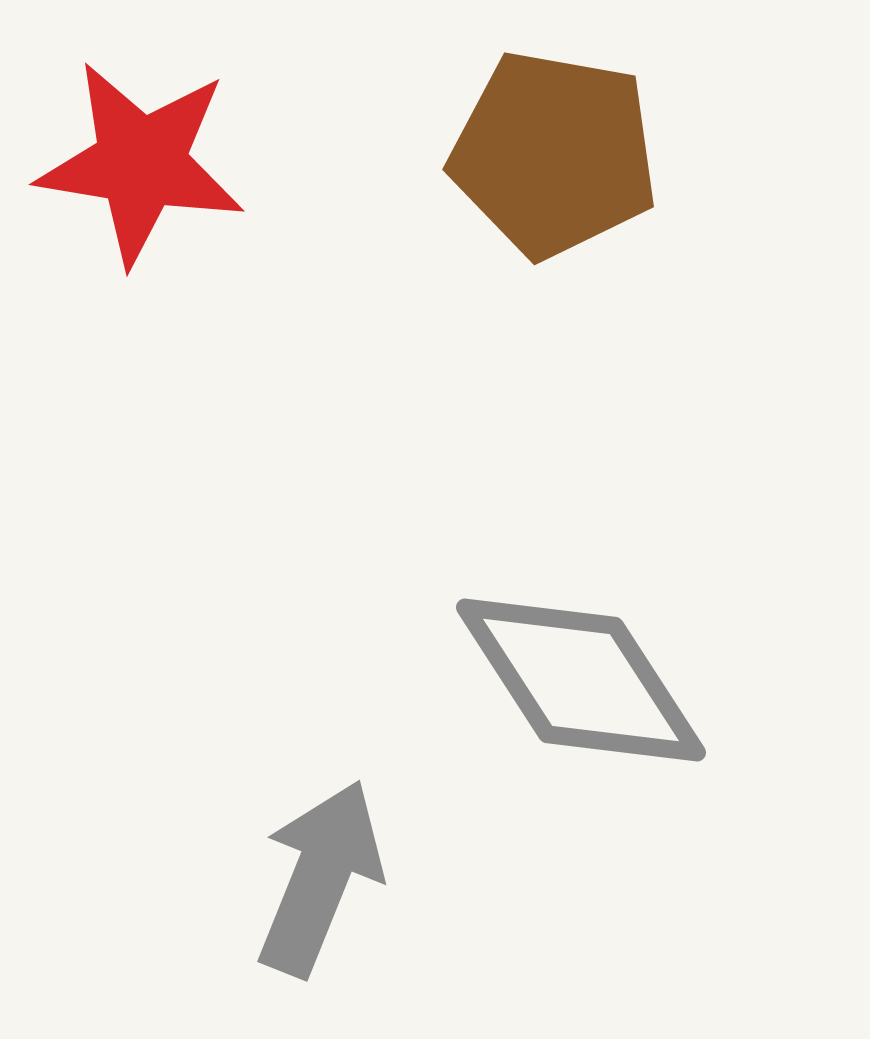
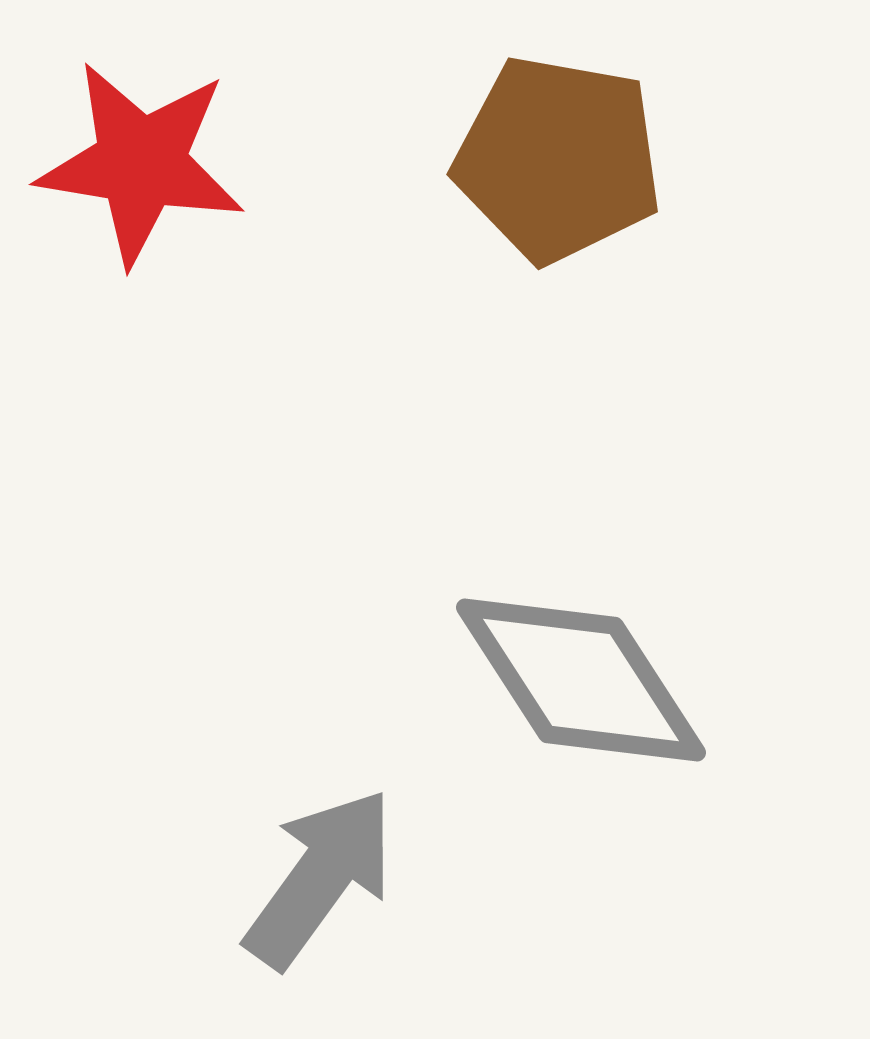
brown pentagon: moved 4 px right, 5 px down
gray arrow: rotated 14 degrees clockwise
